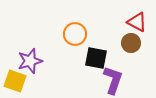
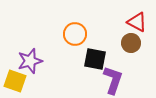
black square: moved 1 px left, 1 px down
